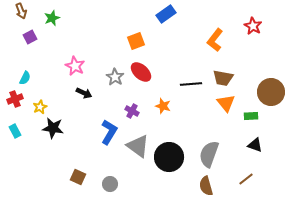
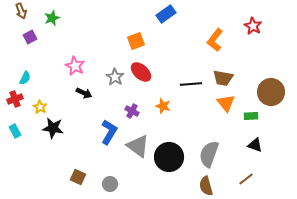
yellow star: rotated 16 degrees counterclockwise
